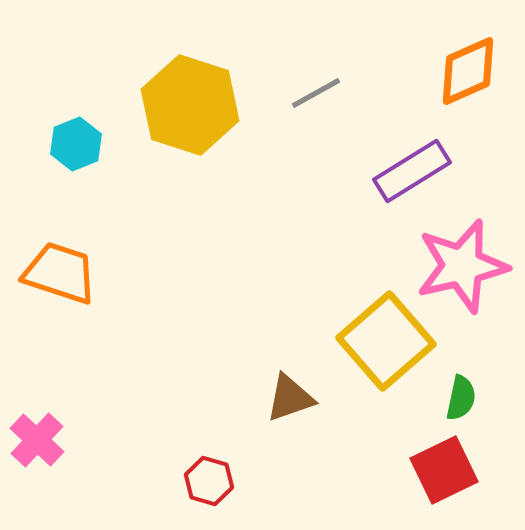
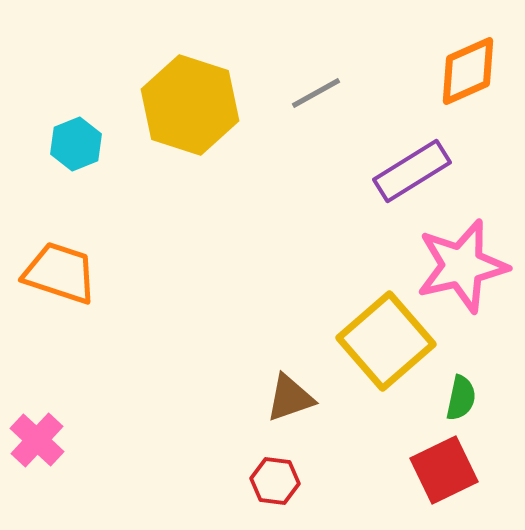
red hexagon: moved 66 px right; rotated 9 degrees counterclockwise
